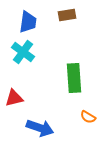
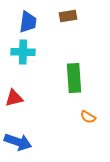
brown rectangle: moved 1 px right, 1 px down
cyan cross: rotated 35 degrees counterclockwise
blue arrow: moved 22 px left, 14 px down
